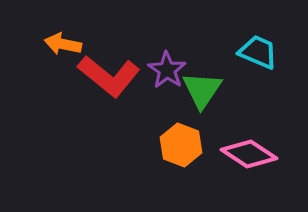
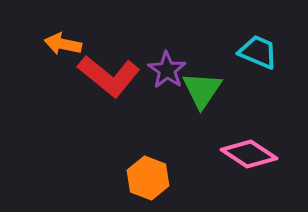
orange hexagon: moved 33 px left, 33 px down
